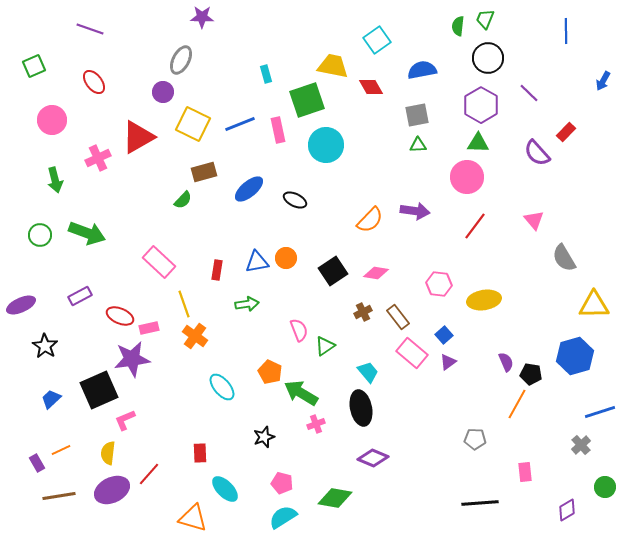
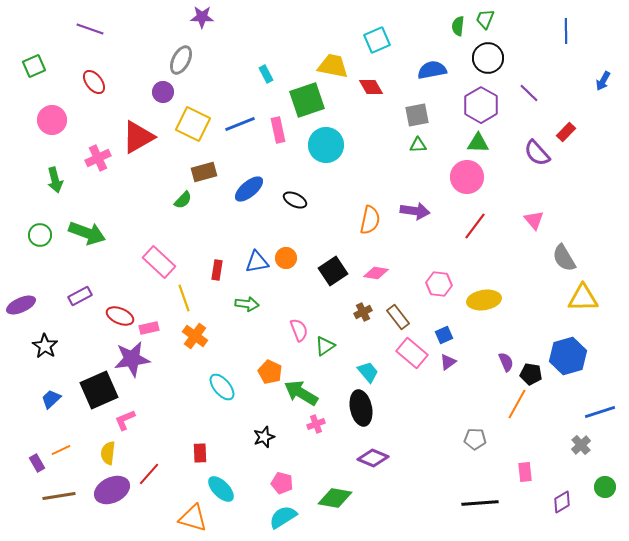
cyan square at (377, 40): rotated 12 degrees clockwise
blue semicircle at (422, 70): moved 10 px right
cyan rectangle at (266, 74): rotated 12 degrees counterclockwise
orange semicircle at (370, 220): rotated 32 degrees counterclockwise
yellow line at (184, 304): moved 6 px up
green arrow at (247, 304): rotated 15 degrees clockwise
yellow triangle at (594, 305): moved 11 px left, 7 px up
blue square at (444, 335): rotated 18 degrees clockwise
blue hexagon at (575, 356): moved 7 px left
cyan ellipse at (225, 489): moved 4 px left
purple diamond at (567, 510): moved 5 px left, 8 px up
